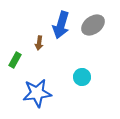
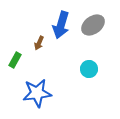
brown arrow: rotated 16 degrees clockwise
cyan circle: moved 7 px right, 8 px up
